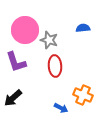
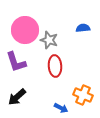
black arrow: moved 4 px right, 1 px up
